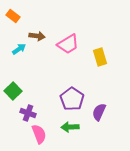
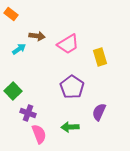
orange rectangle: moved 2 px left, 2 px up
purple pentagon: moved 12 px up
